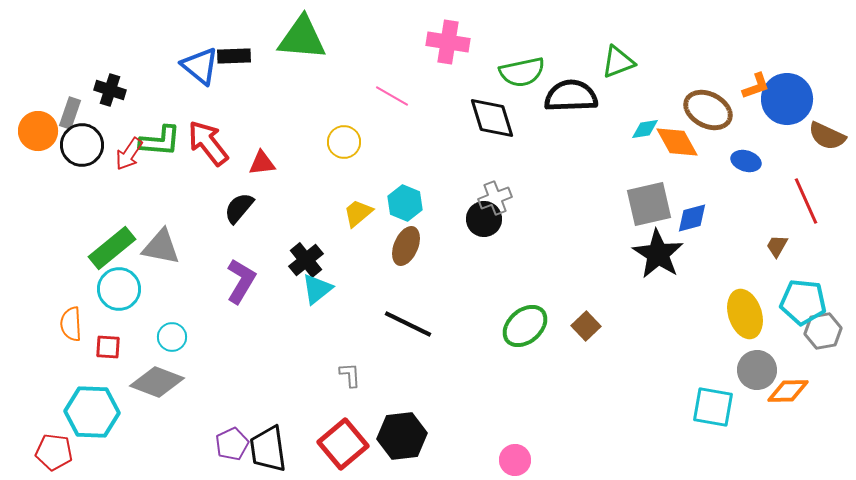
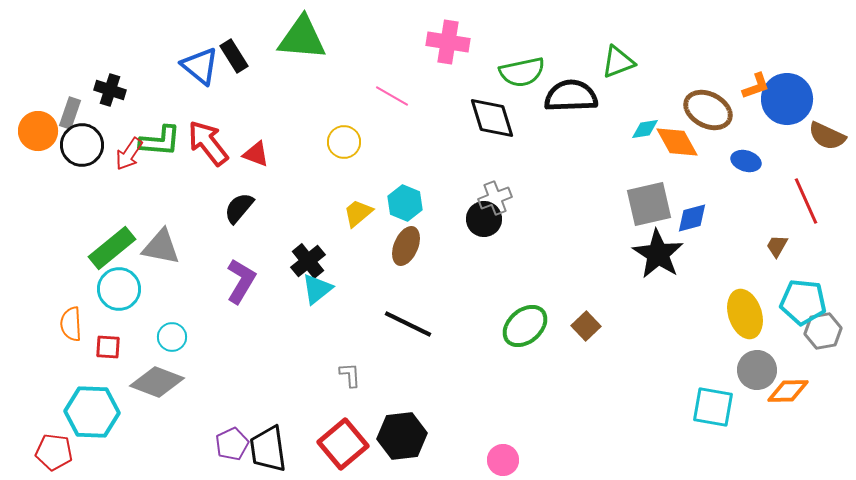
black rectangle at (234, 56): rotated 60 degrees clockwise
red triangle at (262, 163): moved 6 px left, 9 px up; rotated 28 degrees clockwise
black cross at (306, 260): moved 2 px right, 1 px down
pink circle at (515, 460): moved 12 px left
